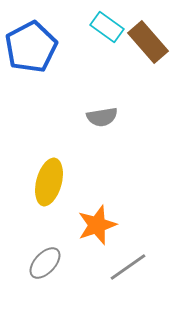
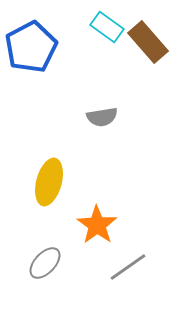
orange star: rotated 18 degrees counterclockwise
